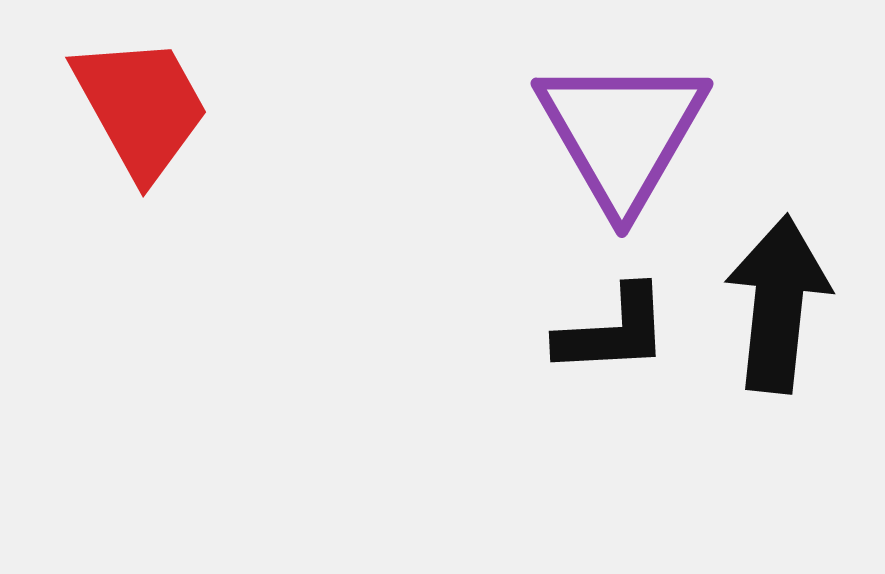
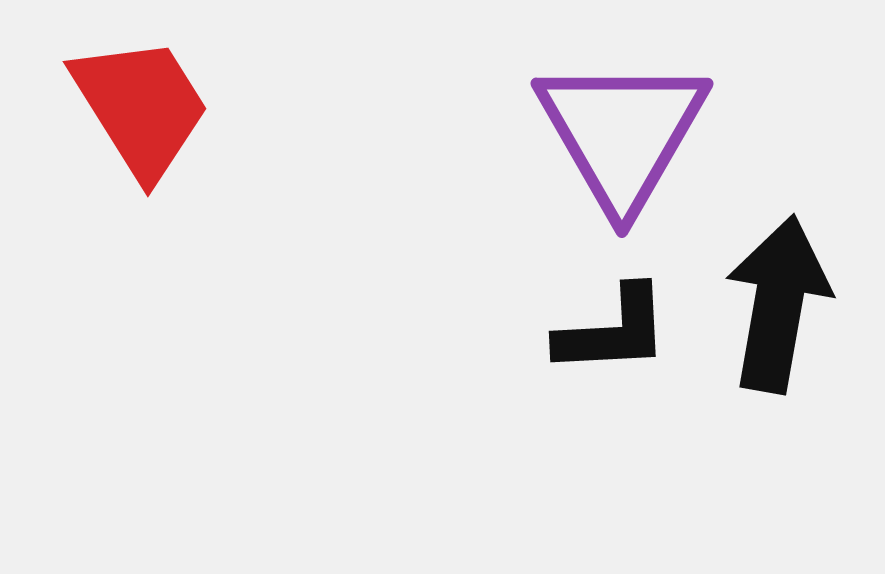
red trapezoid: rotated 3 degrees counterclockwise
black arrow: rotated 4 degrees clockwise
